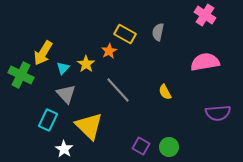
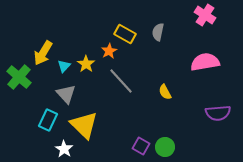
cyan triangle: moved 1 px right, 2 px up
green cross: moved 2 px left, 2 px down; rotated 15 degrees clockwise
gray line: moved 3 px right, 9 px up
yellow triangle: moved 5 px left, 1 px up
green circle: moved 4 px left
